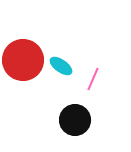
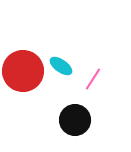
red circle: moved 11 px down
pink line: rotated 10 degrees clockwise
